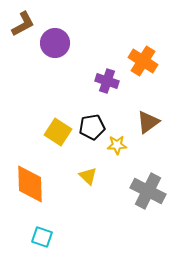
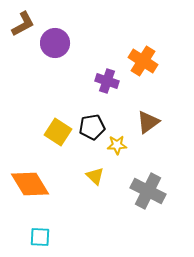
yellow triangle: moved 7 px right
orange diamond: rotated 30 degrees counterclockwise
cyan square: moved 2 px left; rotated 15 degrees counterclockwise
